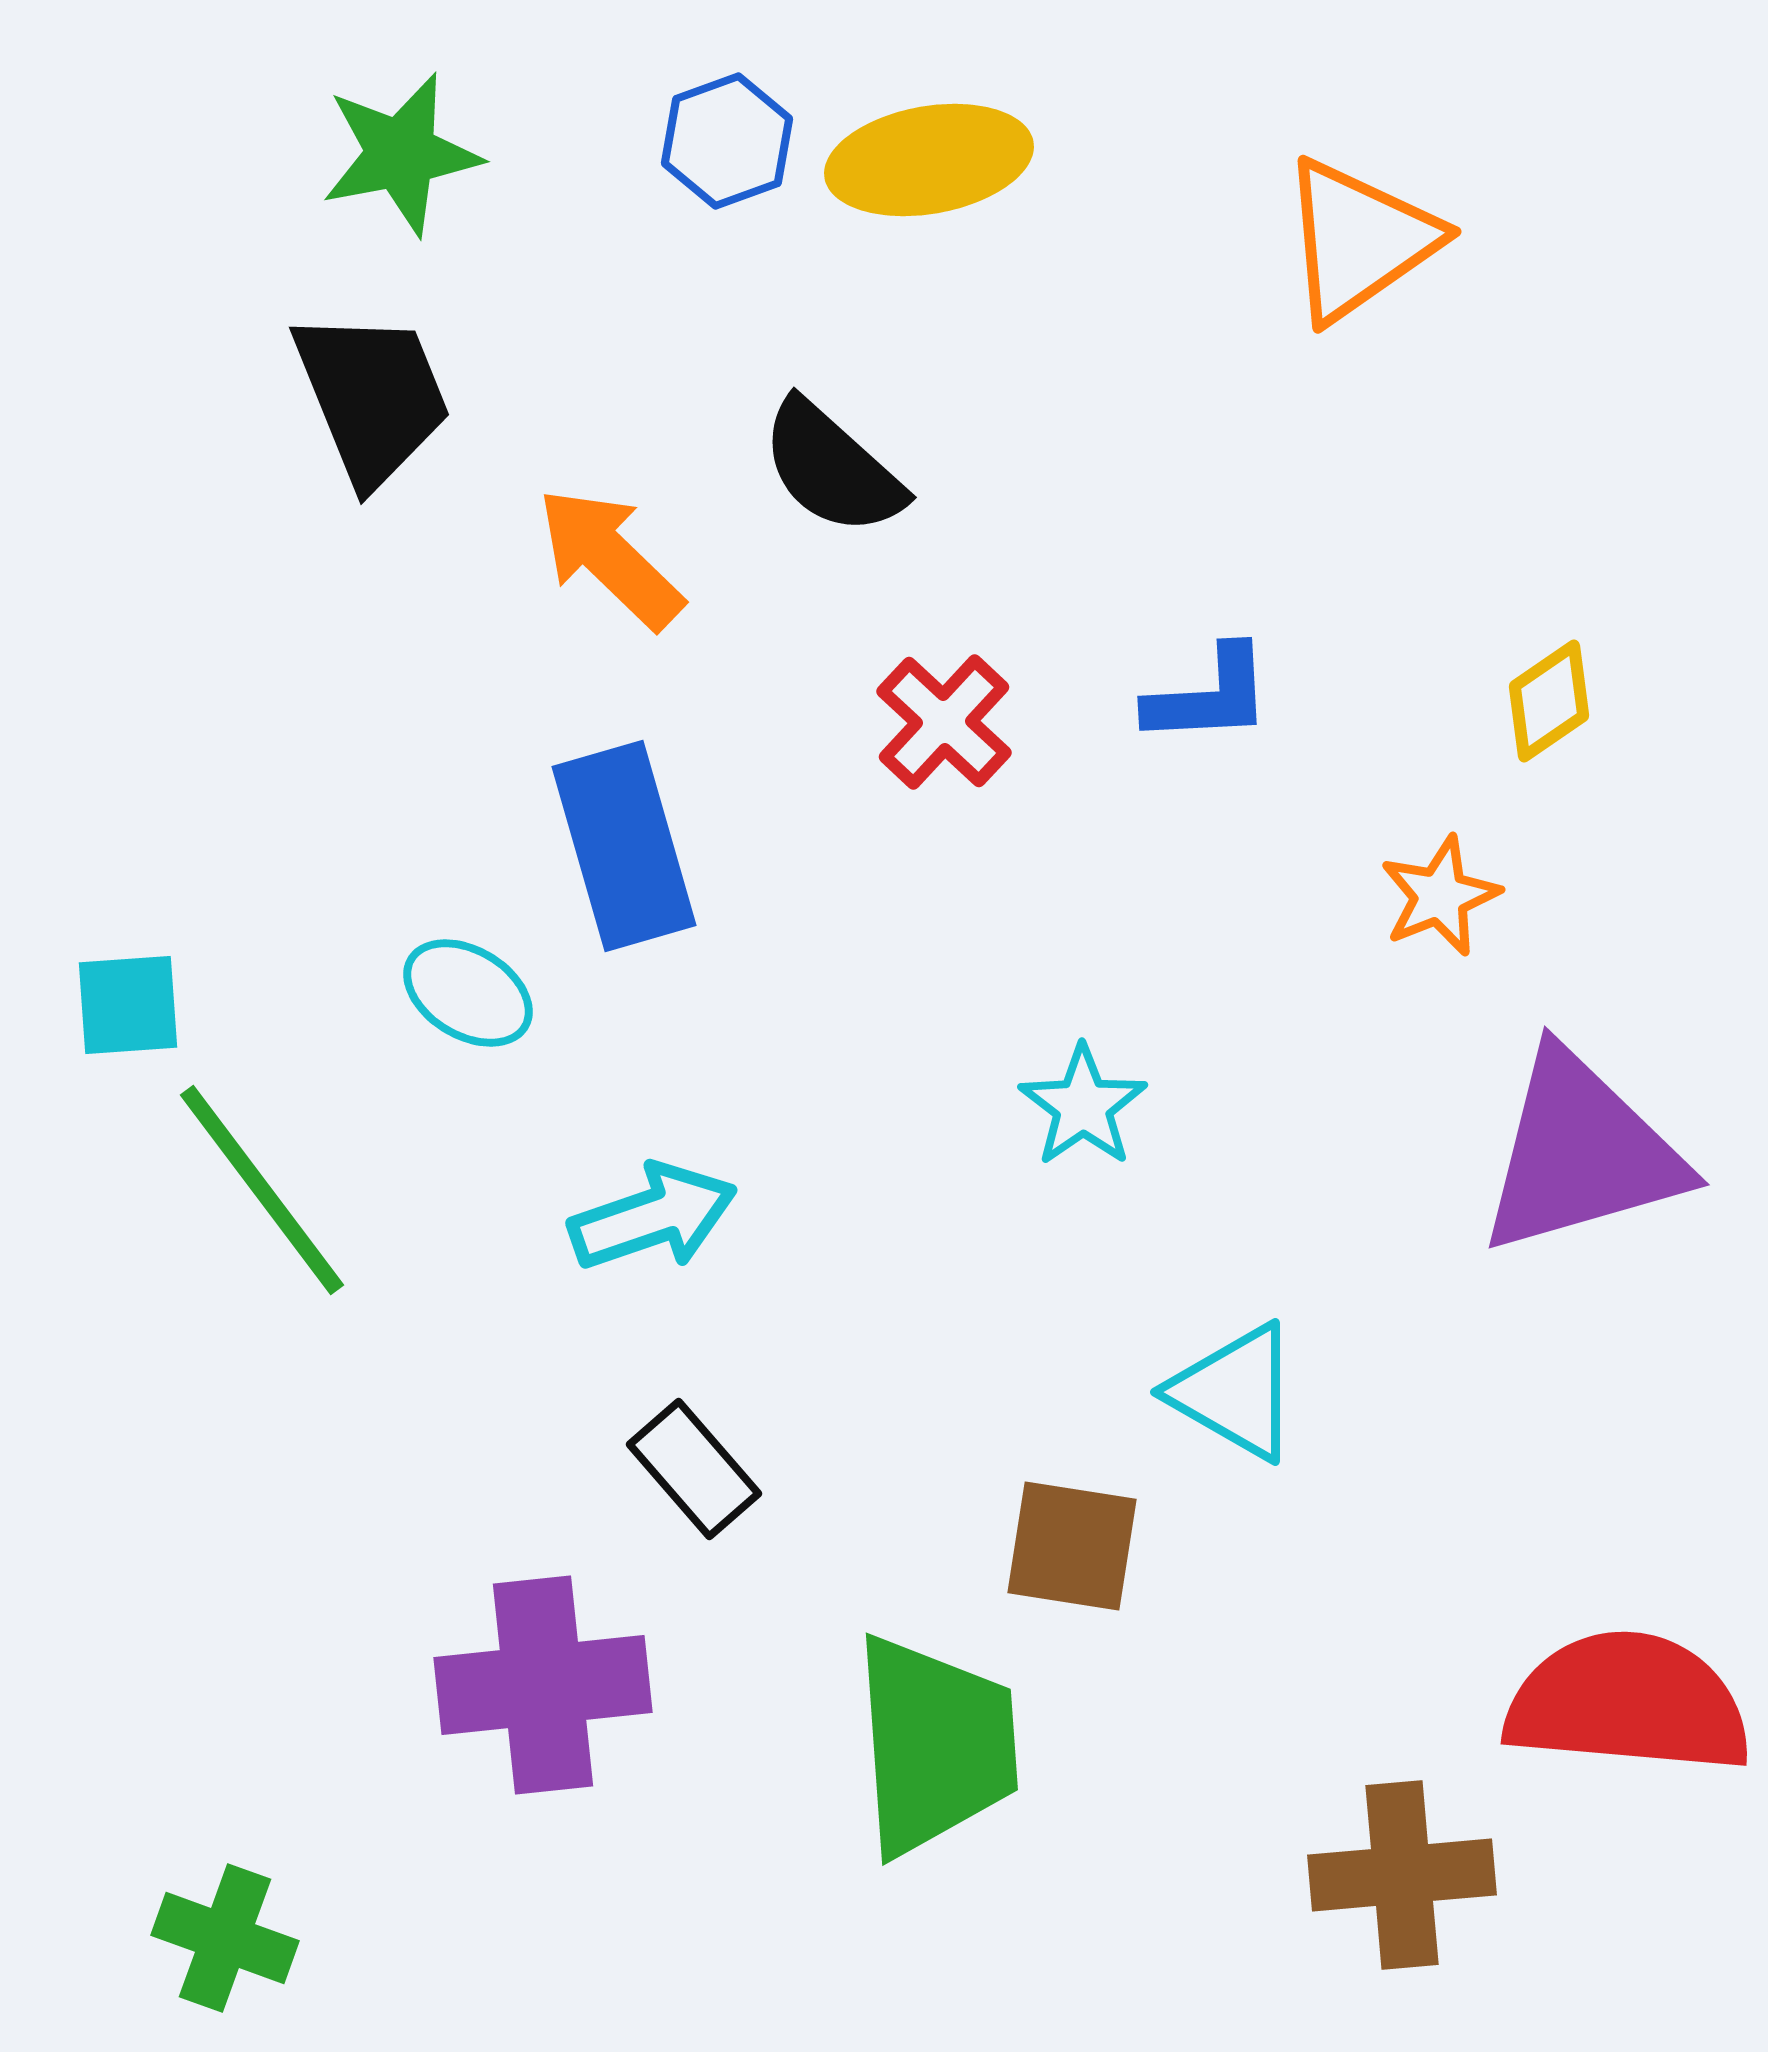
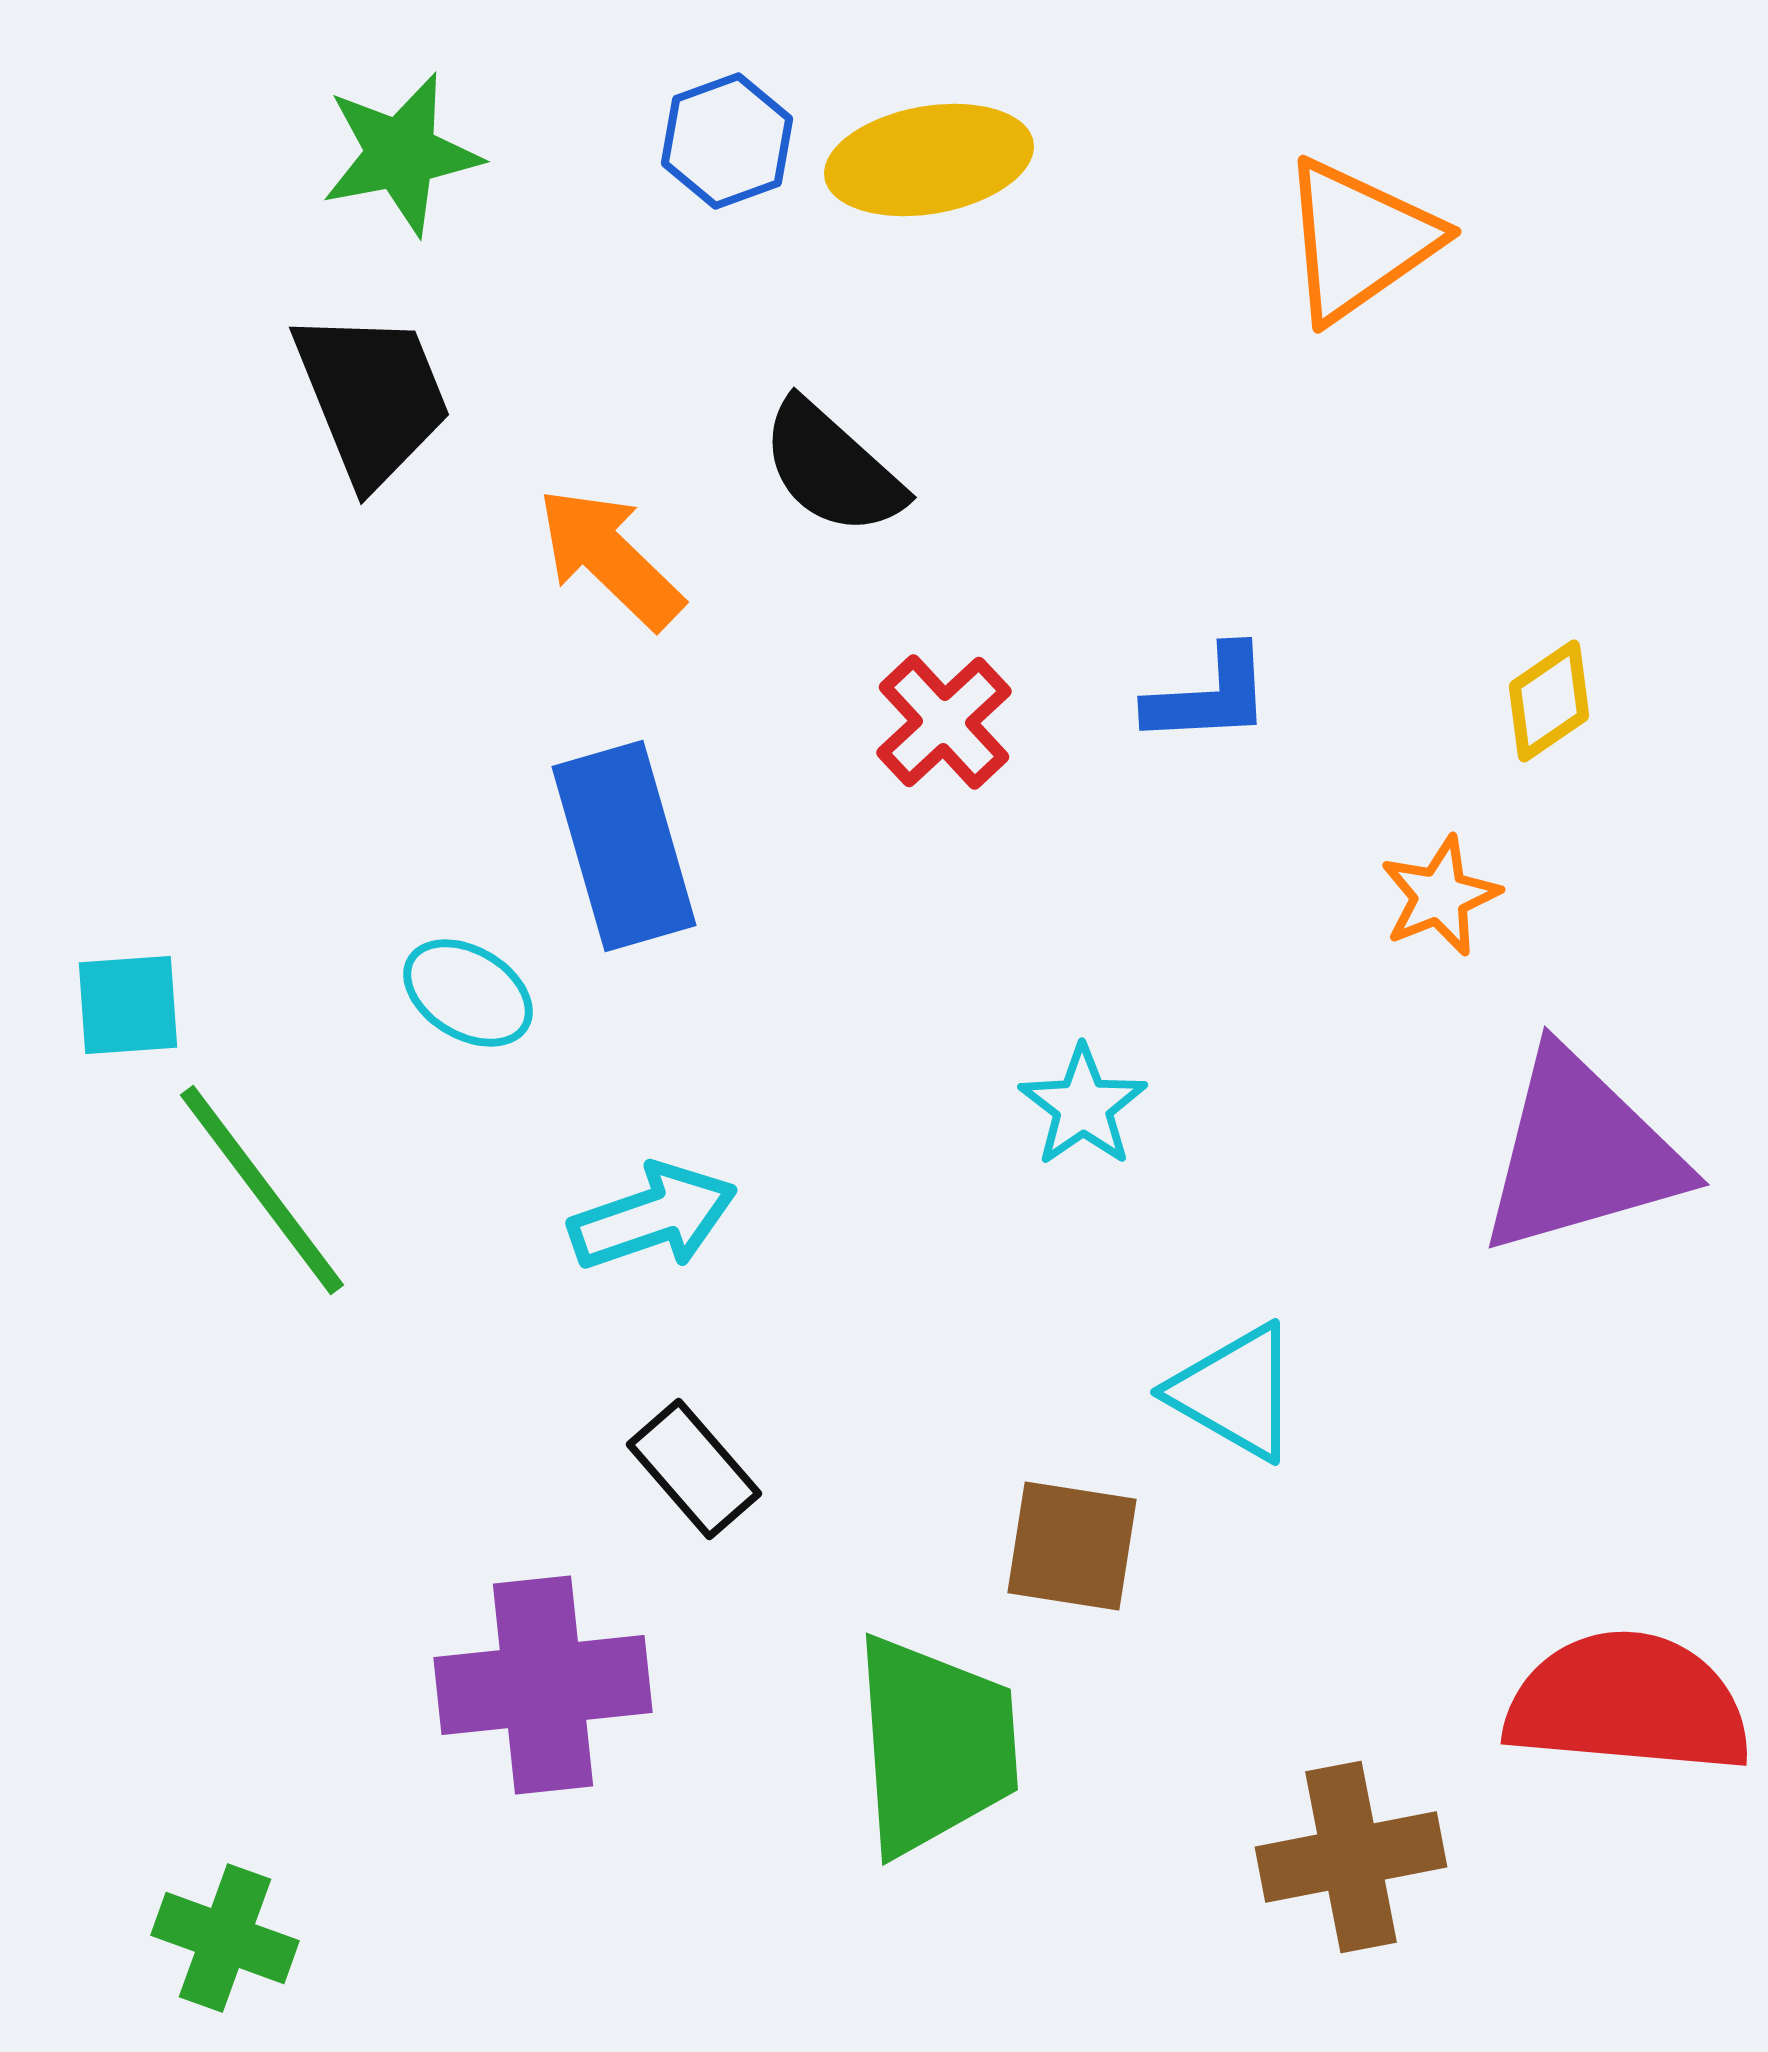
red cross: rotated 4 degrees clockwise
brown cross: moved 51 px left, 18 px up; rotated 6 degrees counterclockwise
